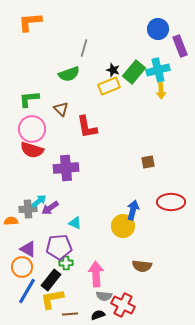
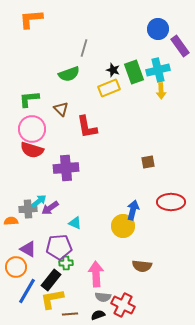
orange L-shape: moved 1 px right, 3 px up
purple rectangle: rotated 15 degrees counterclockwise
green rectangle: rotated 60 degrees counterclockwise
yellow rectangle: moved 2 px down
orange circle: moved 6 px left
gray semicircle: moved 1 px left, 1 px down
